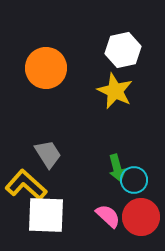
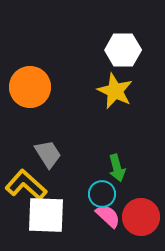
white hexagon: rotated 12 degrees clockwise
orange circle: moved 16 px left, 19 px down
cyan circle: moved 32 px left, 14 px down
